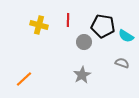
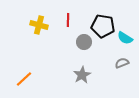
cyan semicircle: moved 1 px left, 2 px down
gray semicircle: rotated 40 degrees counterclockwise
